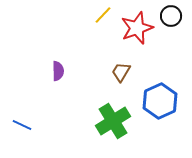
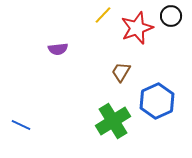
purple semicircle: moved 22 px up; rotated 84 degrees clockwise
blue hexagon: moved 3 px left
blue line: moved 1 px left
